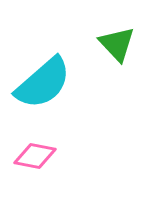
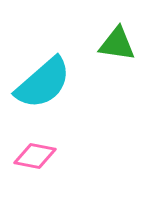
green triangle: rotated 39 degrees counterclockwise
